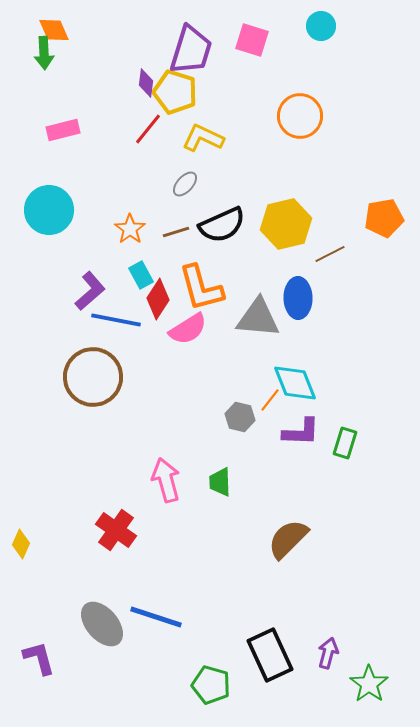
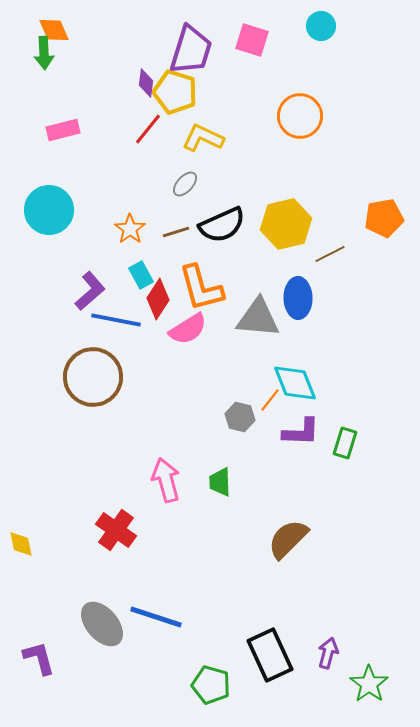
yellow diamond at (21, 544): rotated 36 degrees counterclockwise
